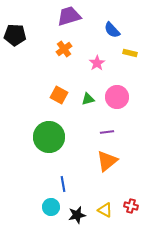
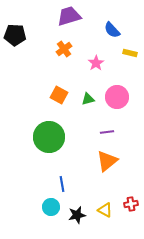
pink star: moved 1 px left
blue line: moved 1 px left
red cross: moved 2 px up; rotated 24 degrees counterclockwise
